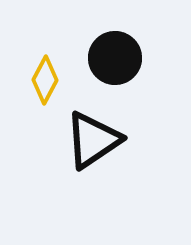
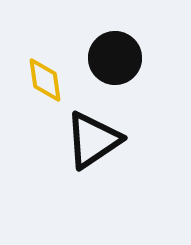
yellow diamond: rotated 36 degrees counterclockwise
